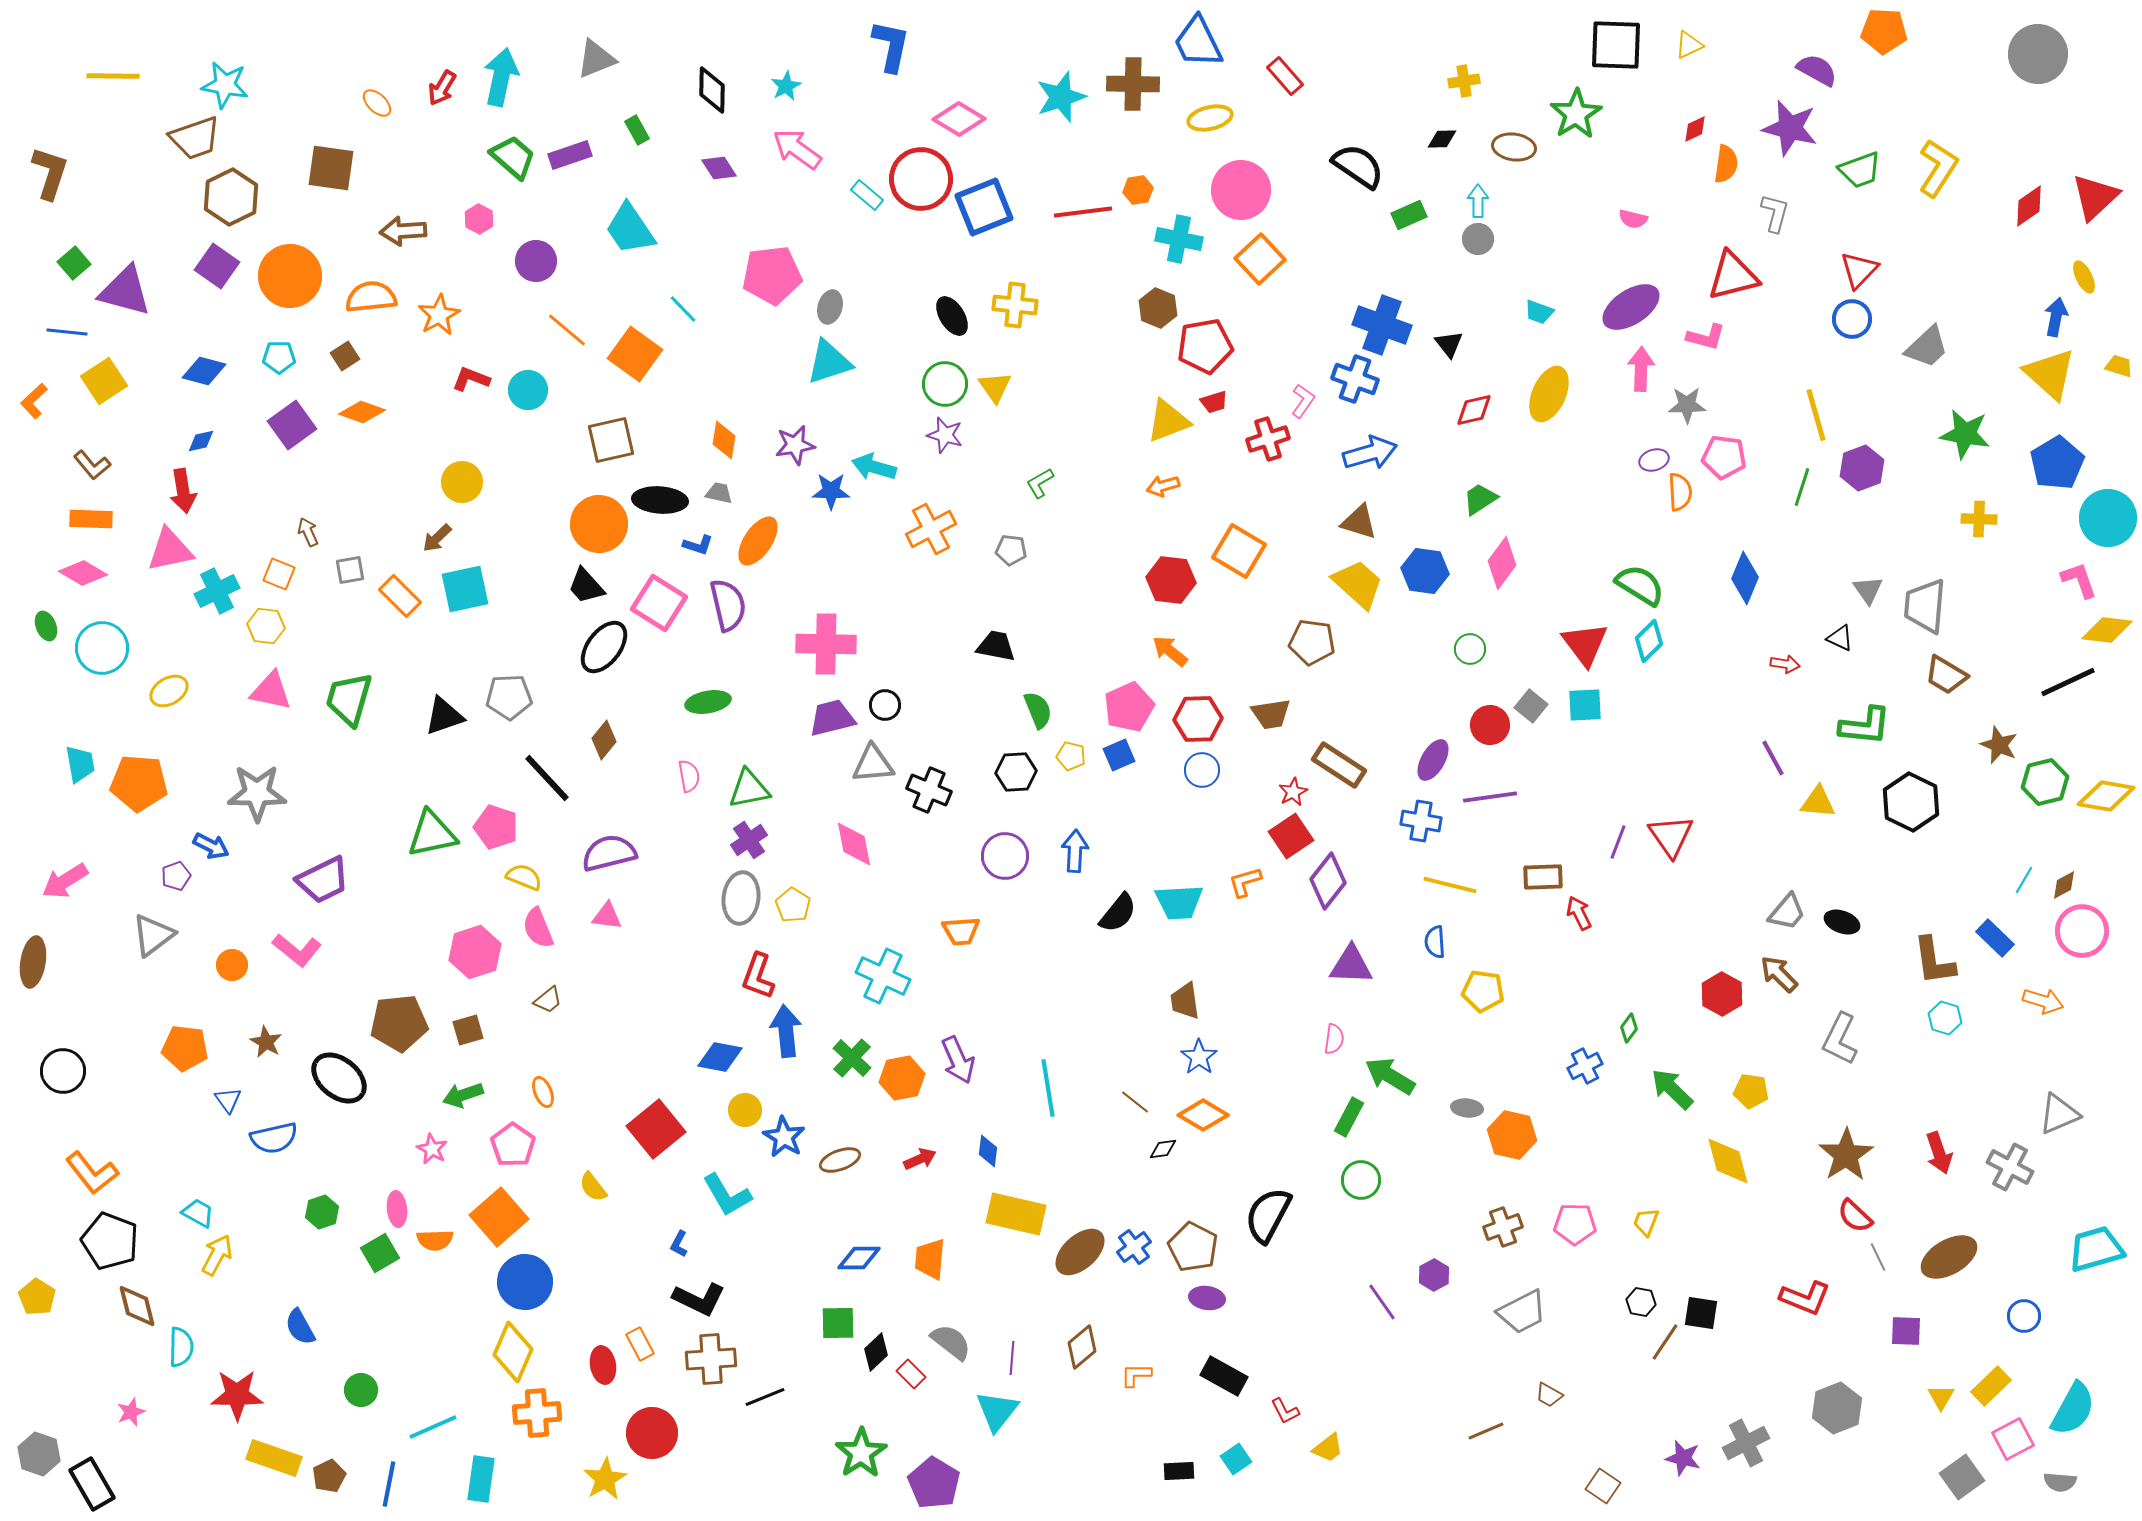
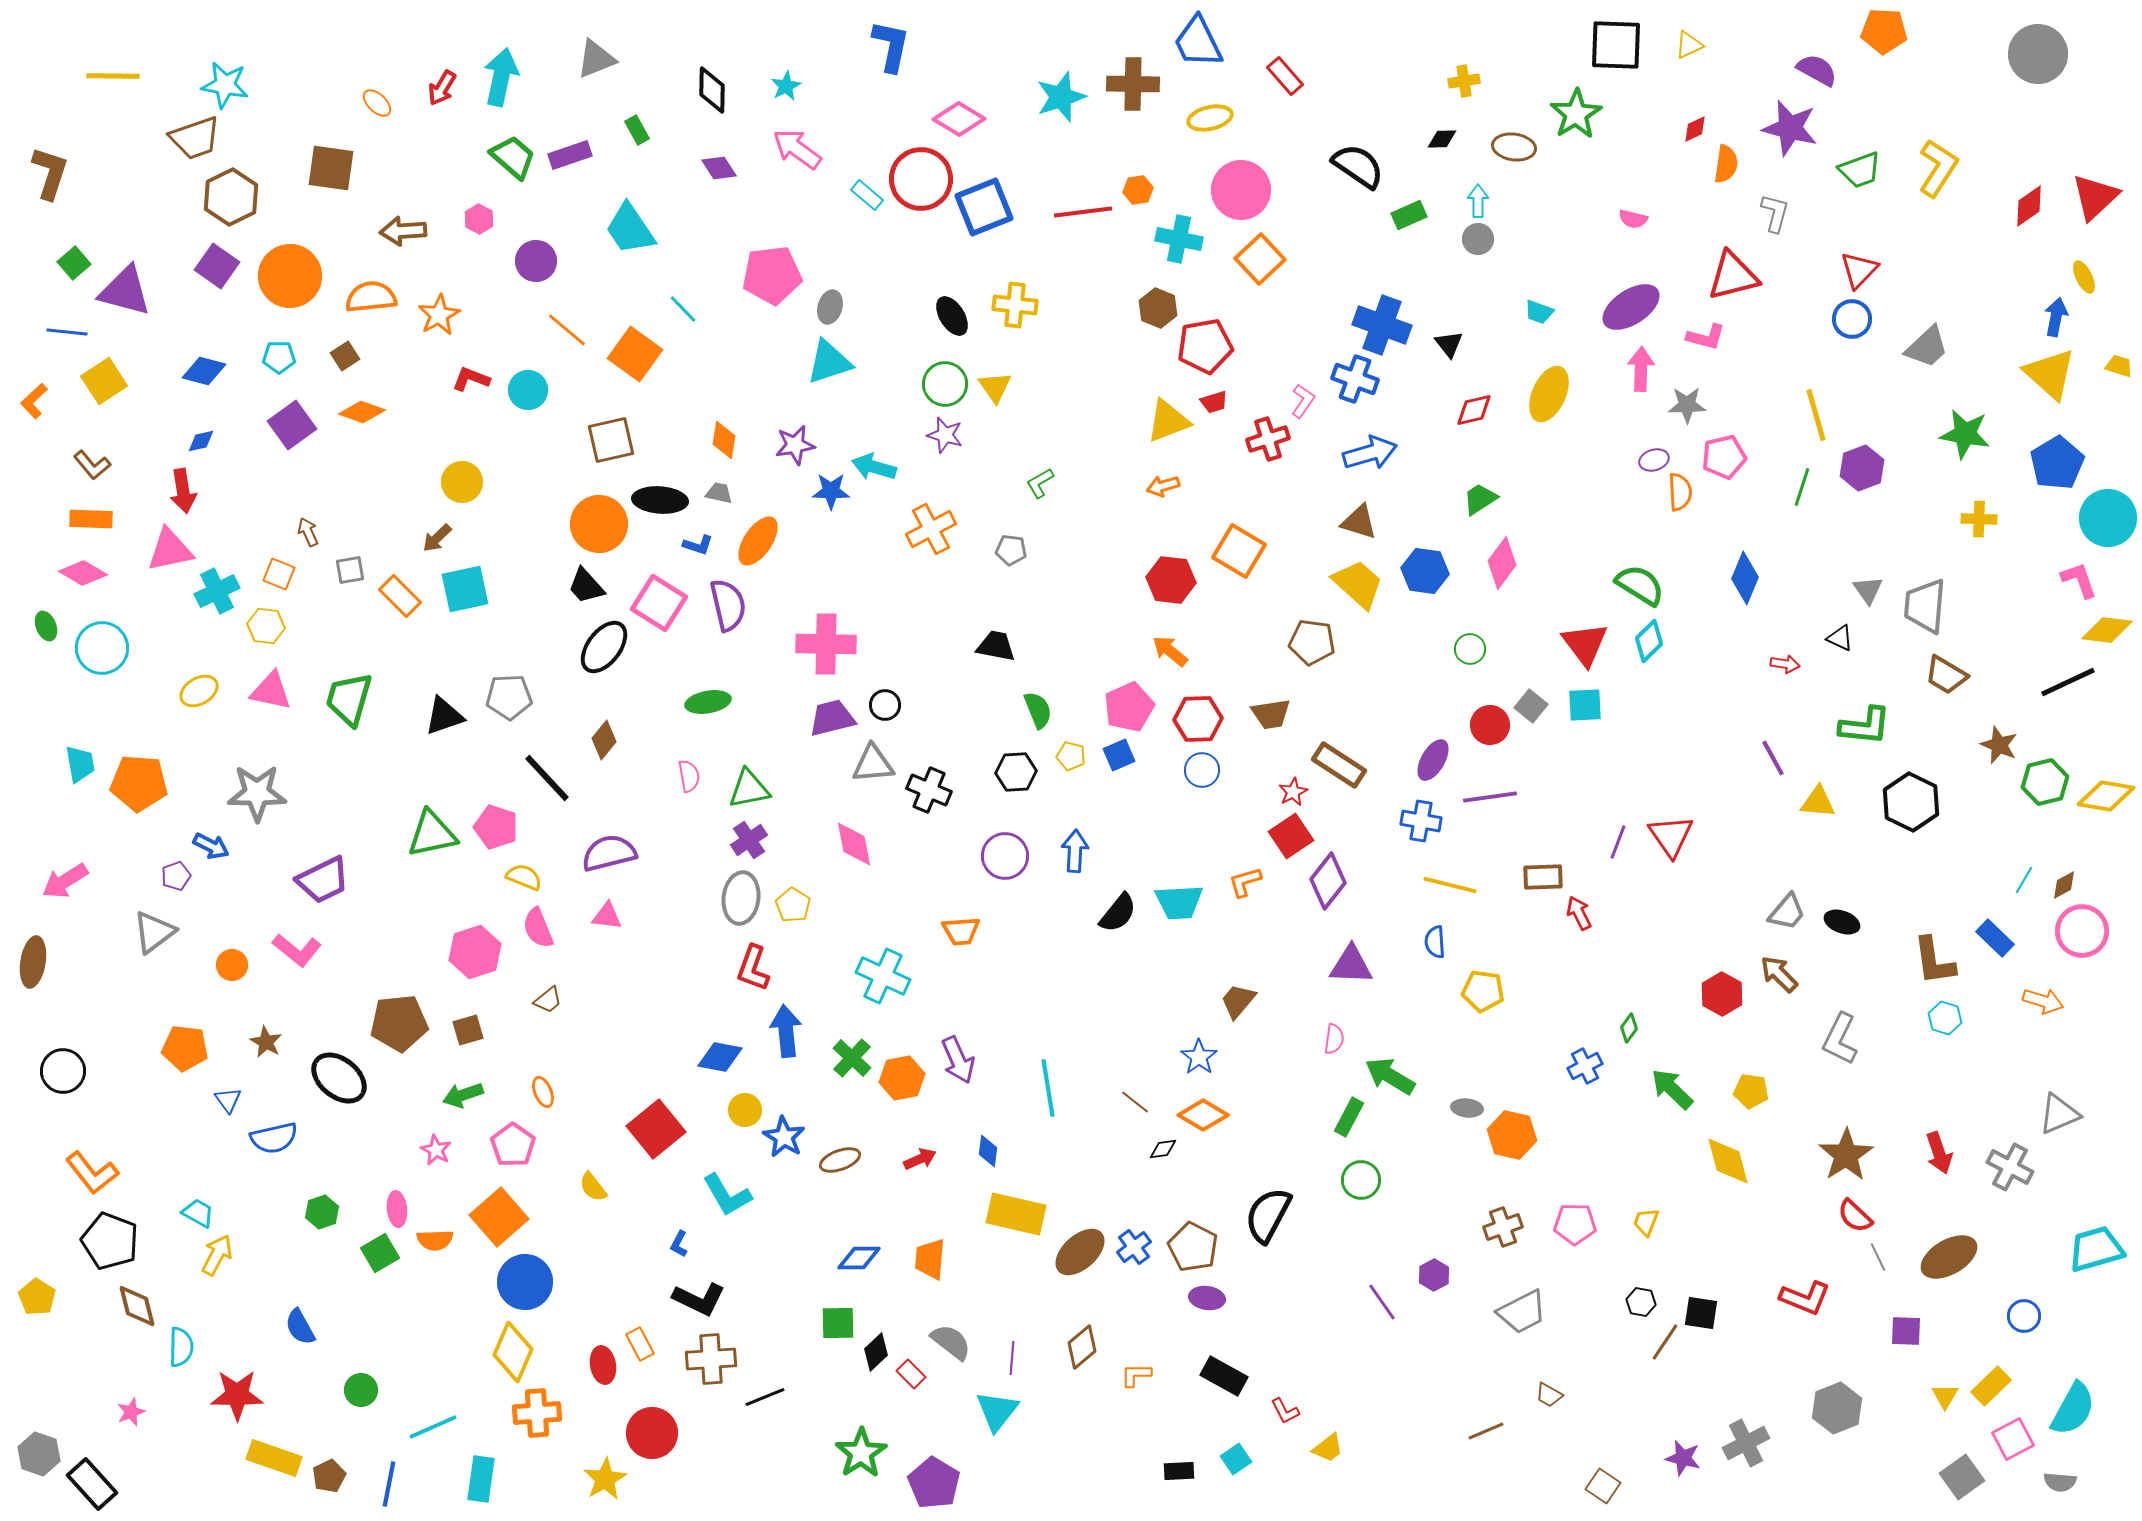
pink pentagon at (1724, 457): rotated 21 degrees counterclockwise
yellow ellipse at (169, 691): moved 30 px right
gray triangle at (153, 935): moved 1 px right, 3 px up
red L-shape at (758, 976): moved 5 px left, 8 px up
brown trapezoid at (1185, 1001): moved 53 px right; rotated 48 degrees clockwise
pink star at (432, 1149): moved 4 px right, 1 px down
yellow triangle at (1941, 1397): moved 4 px right, 1 px up
black rectangle at (92, 1484): rotated 12 degrees counterclockwise
